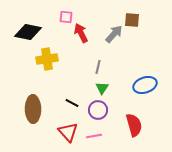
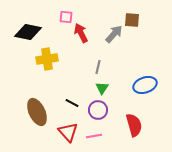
brown ellipse: moved 4 px right, 3 px down; rotated 24 degrees counterclockwise
